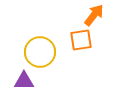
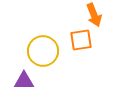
orange arrow: rotated 120 degrees clockwise
yellow circle: moved 3 px right, 1 px up
